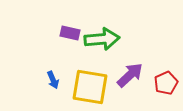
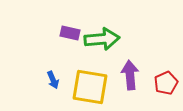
purple arrow: rotated 52 degrees counterclockwise
